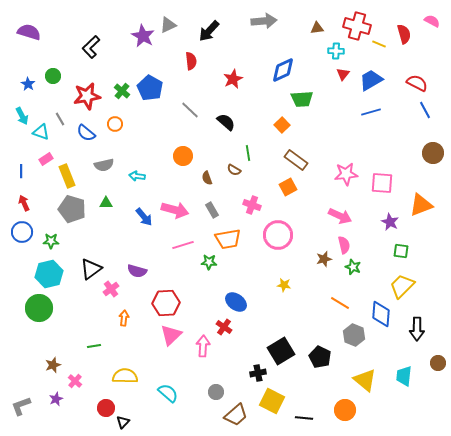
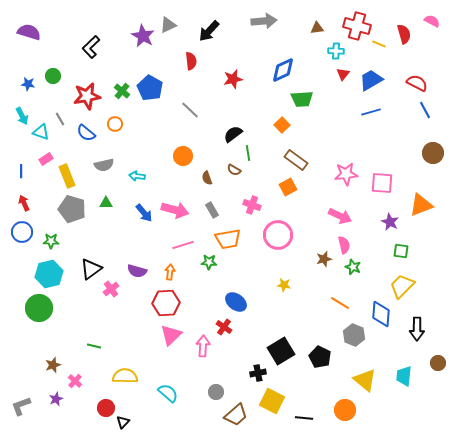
red star at (233, 79): rotated 12 degrees clockwise
blue star at (28, 84): rotated 24 degrees counterclockwise
black semicircle at (226, 122): moved 7 px right, 12 px down; rotated 78 degrees counterclockwise
blue arrow at (144, 217): moved 4 px up
orange arrow at (124, 318): moved 46 px right, 46 px up
green line at (94, 346): rotated 24 degrees clockwise
